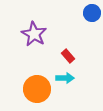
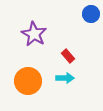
blue circle: moved 1 px left, 1 px down
orange circle: moved 9 px left, 8 px up
